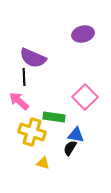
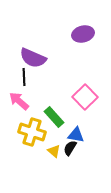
green rectangle: rotated 40 degrees clockwise
yellow triangle: moved 11 px right, 12 px up; rotated 24 degrees clockwise
